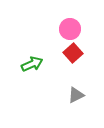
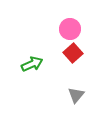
gray triangle: rotated 24 degrees counterclockwise
